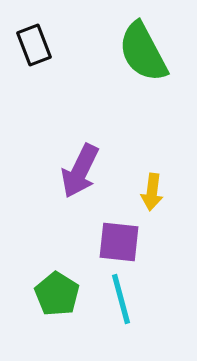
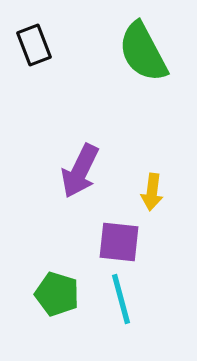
green pentagon: rotated 15 degrees counterclockwise
